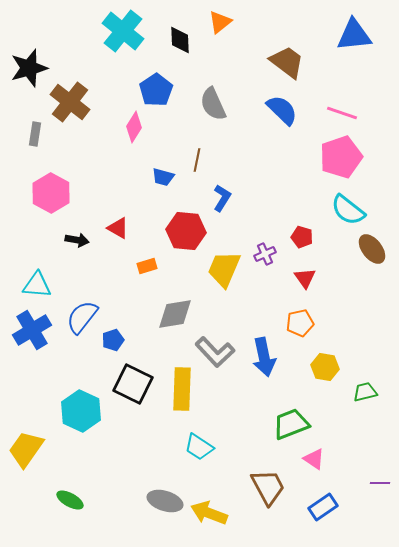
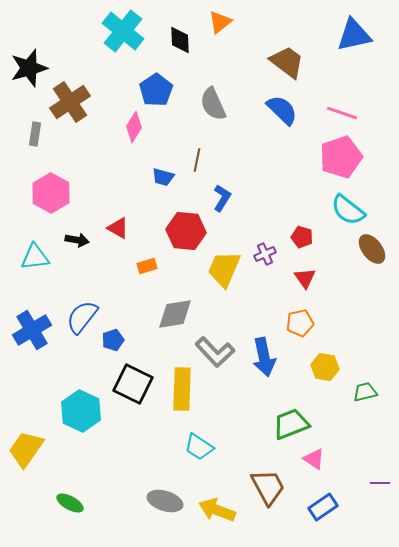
blue triangle at (354, 35): rotated 6 degrees counterclockwise
brown cross at (70, 102): rotated 18 degrees clockwise
cyan triangle at (37, 285): moved 2 px left, 28 px up; rotated 12 degrees counterclockwise
green ellipse at (70, 500): moved 3 px down
yellow arrow at (209, 513): moved 8 px right, 3 px up
